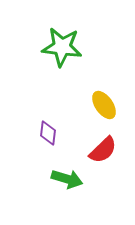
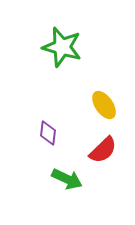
green star: rotated 9 degrees clockwise
green arrow: rotated 8 degrees clockwise
